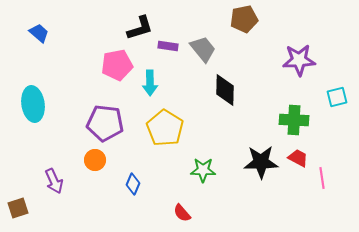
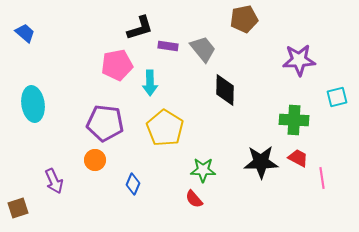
blue trapezoid: moved 14 px left
red semicircle: moved 12 px right, 14 px up
